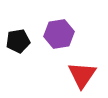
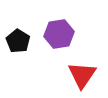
black pentagon: rotated 30 degrees counterclockwise
